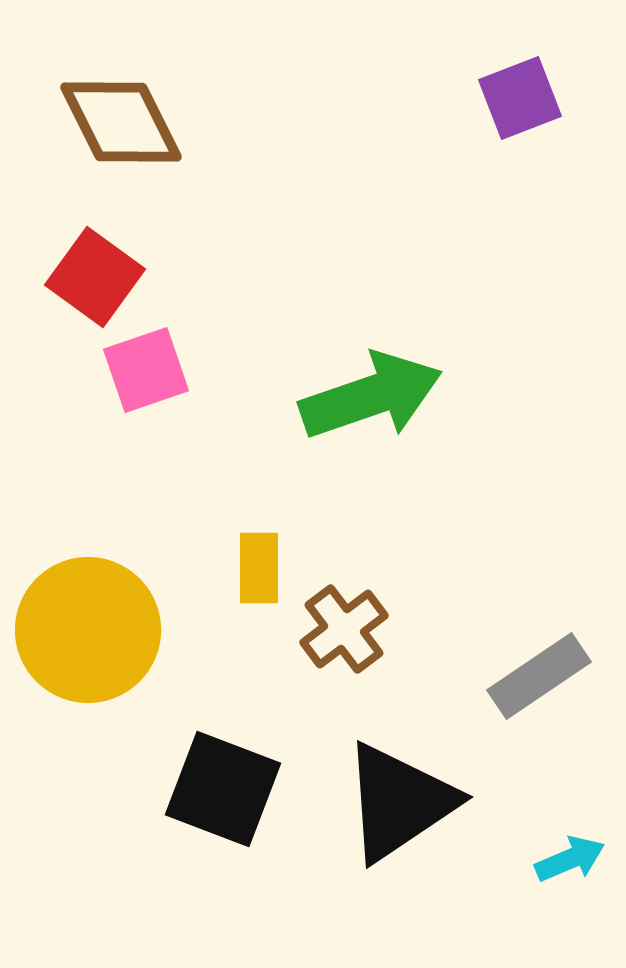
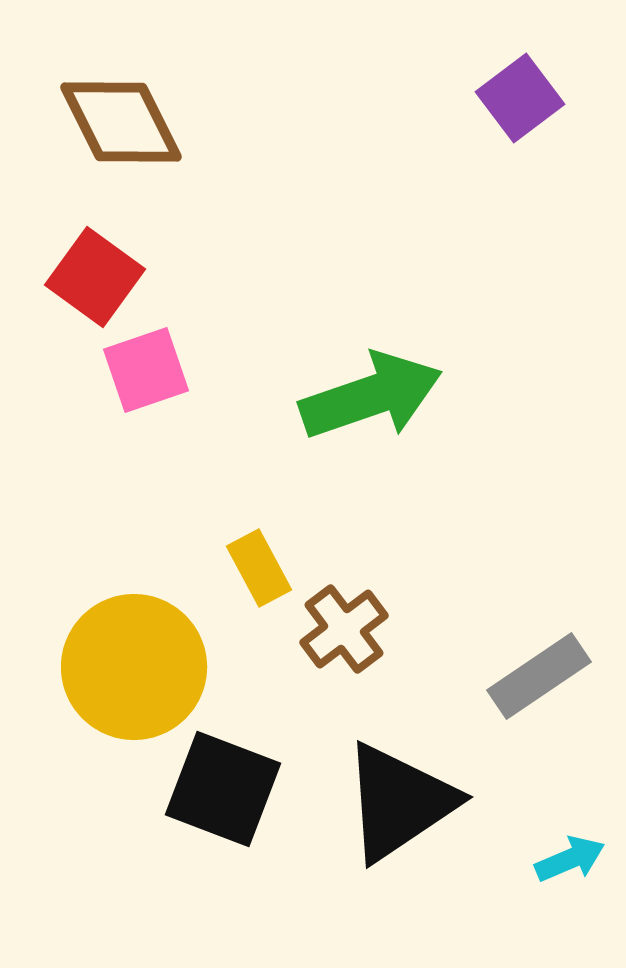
purple square: rotated 16 degrees counterclockwise
yellow rectangle: rotated 28 degrees counterclockwise
yellow circle: moved 46 px right, 37 px down
